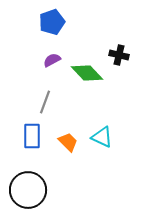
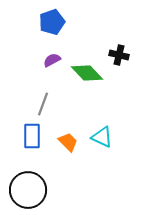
gray line: moved 2 px left, 2 px down
